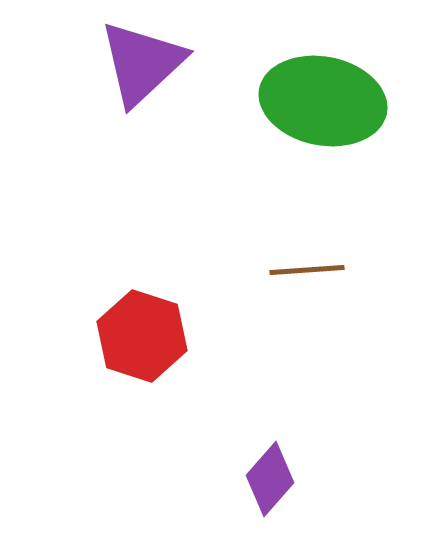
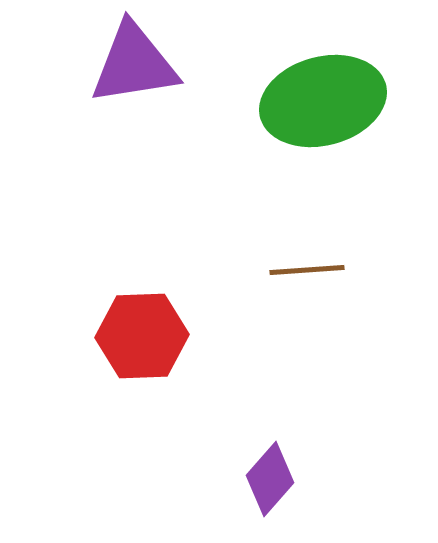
purple triangle: moved 8 px left, 1 px down; rotated 34 degrees clockwise
green ellipse: rotated 26 degrees counterclockwise
red hexagon: rotated 20 degrees counterclockwise
